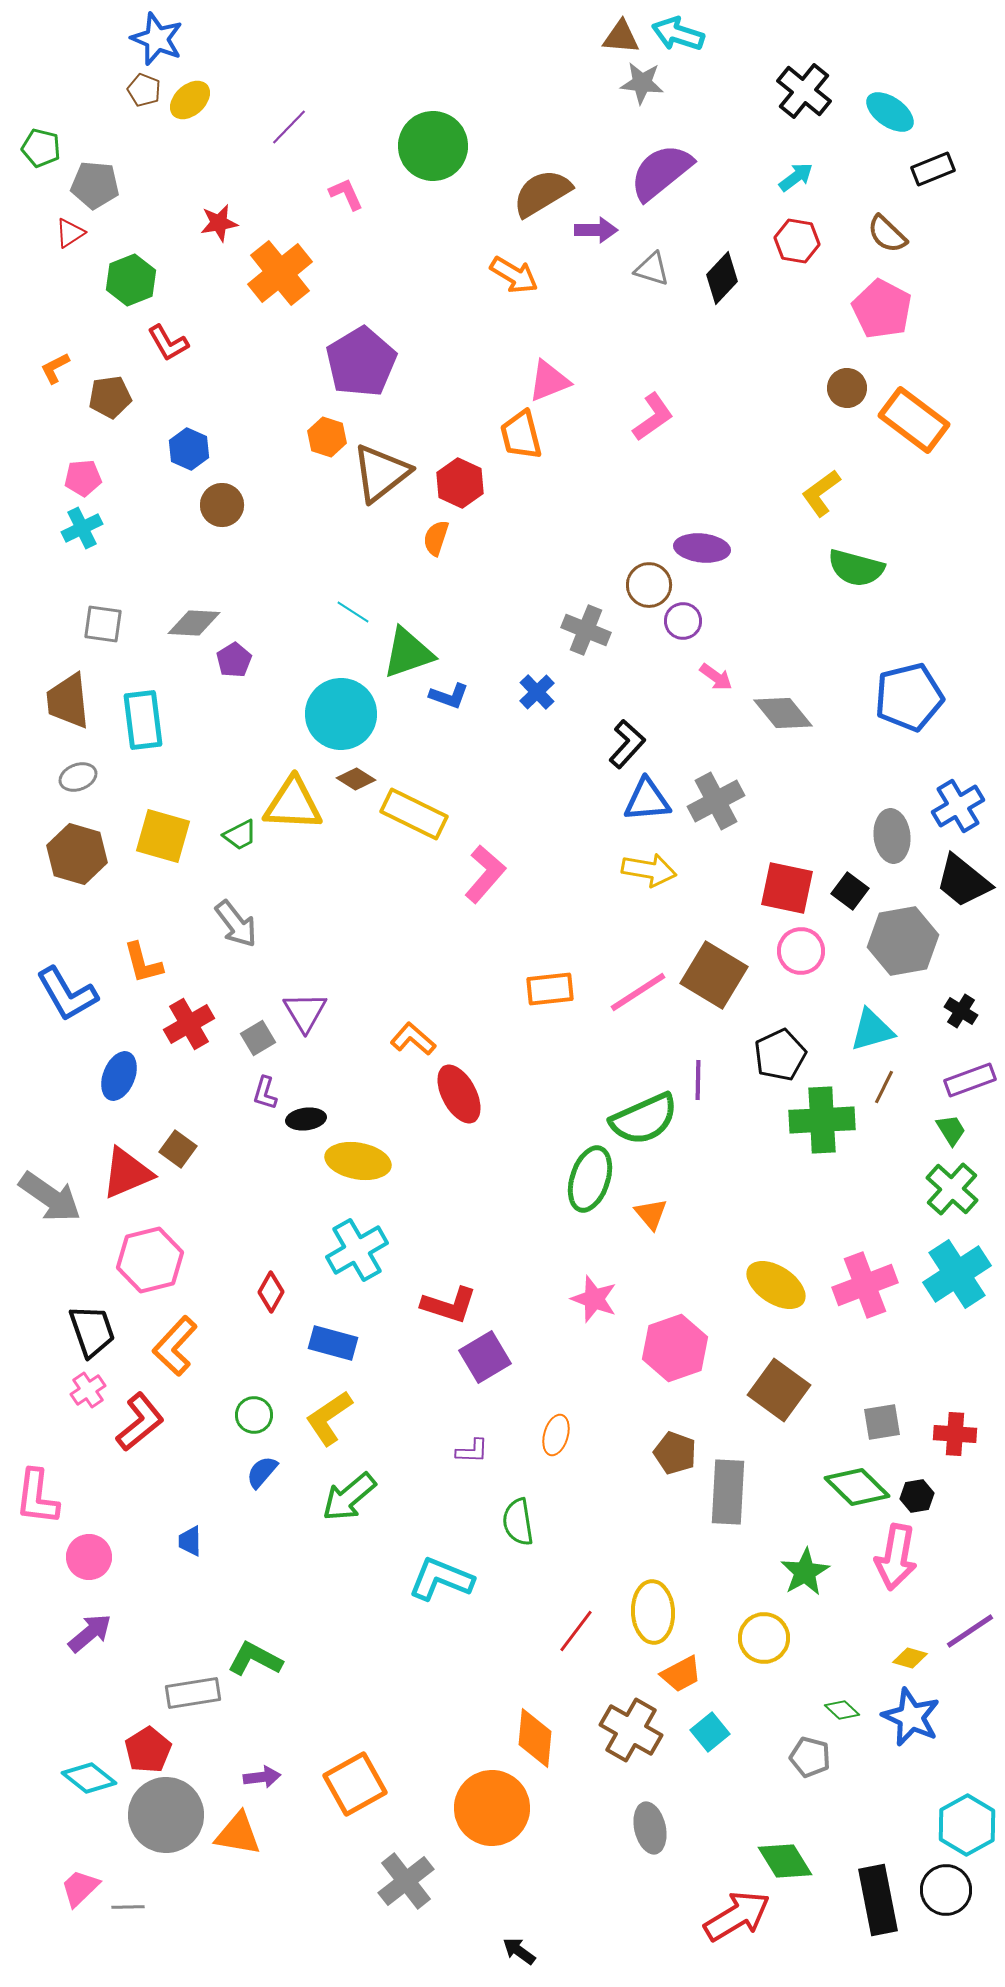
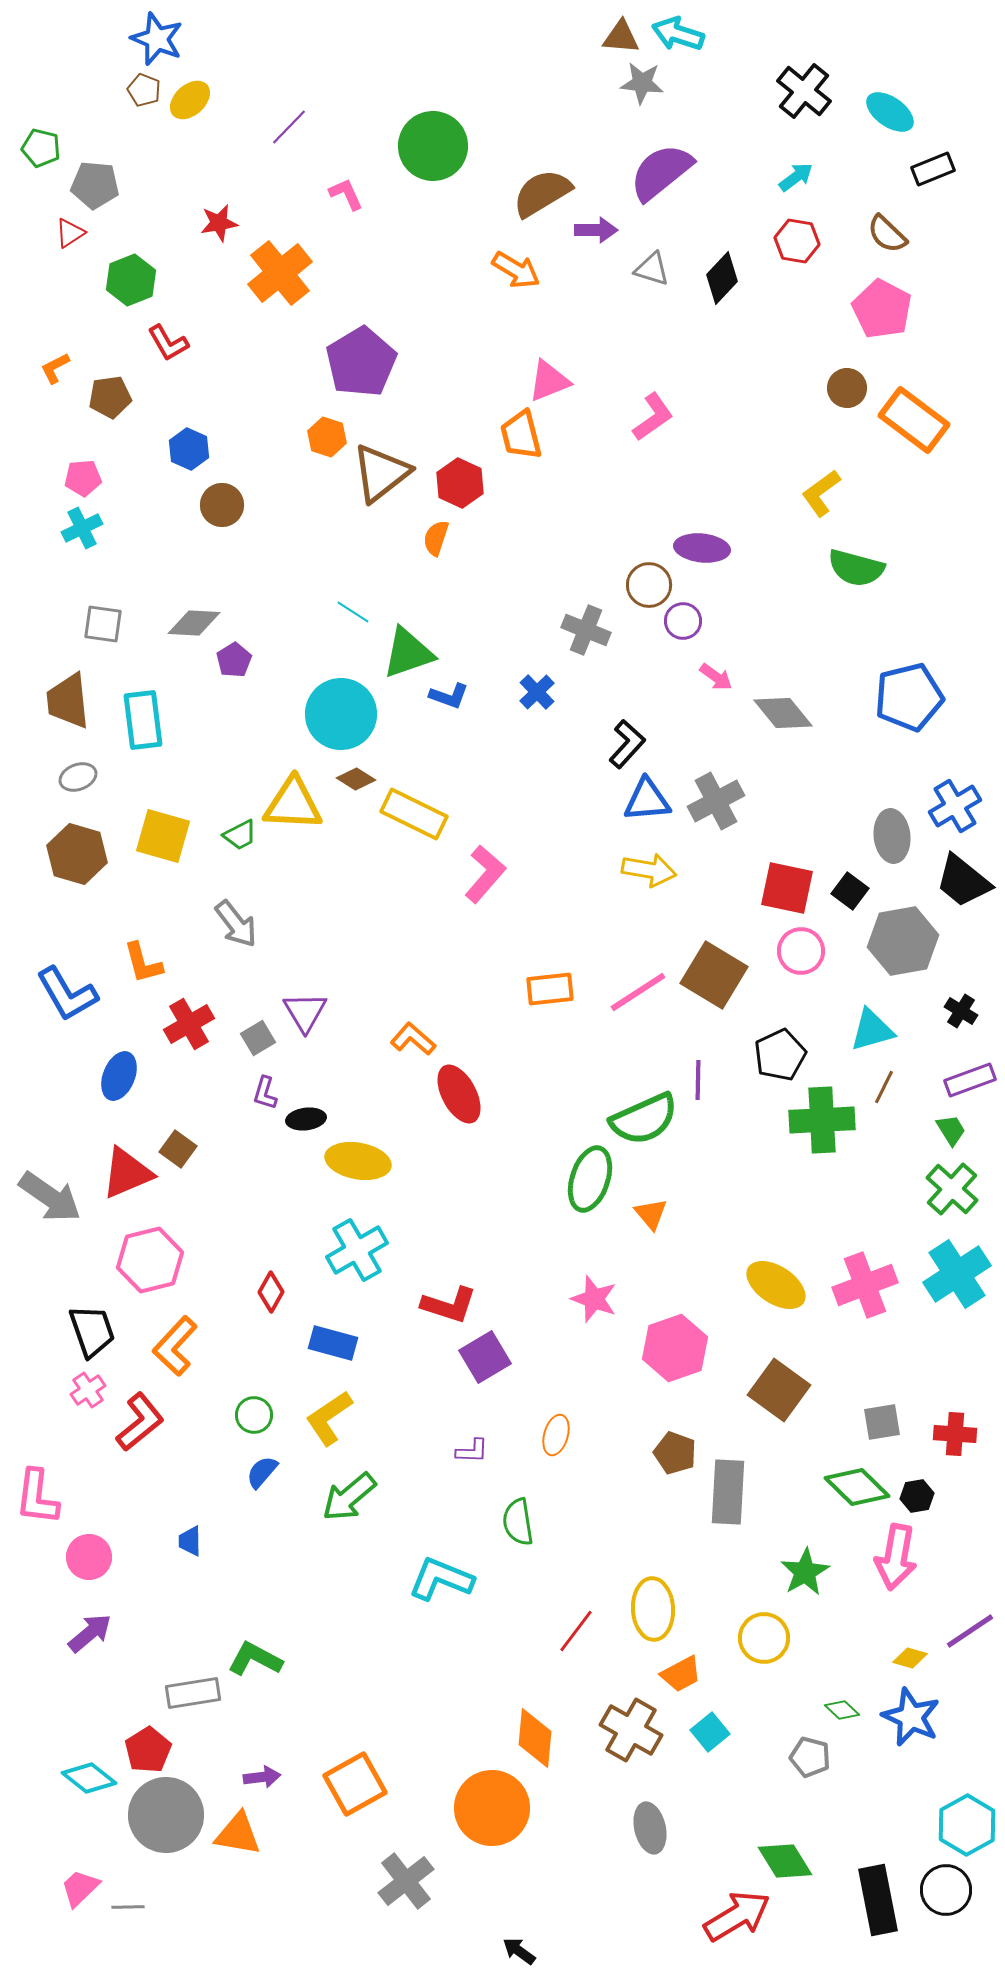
orange arrow at (514, 275): moved 2 px right, 5 px up
blue cross at (958, 806): moved 3 px left
yellow ellipse at (653, 1612): moved 3 px up
